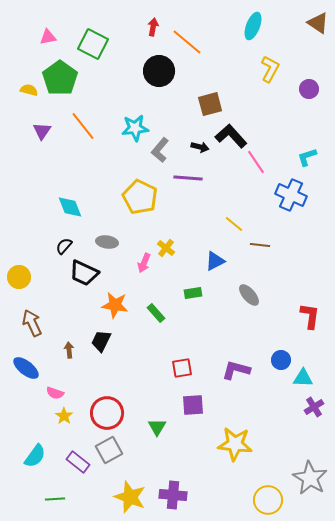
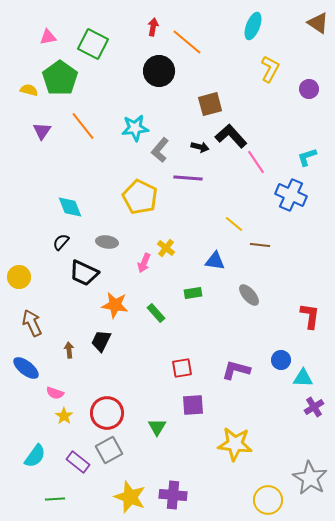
black semicircle at (64, 246): moved 3 px left, 4 px up
blue triangle at (215, 261): rotated 35 degrees clockwise
